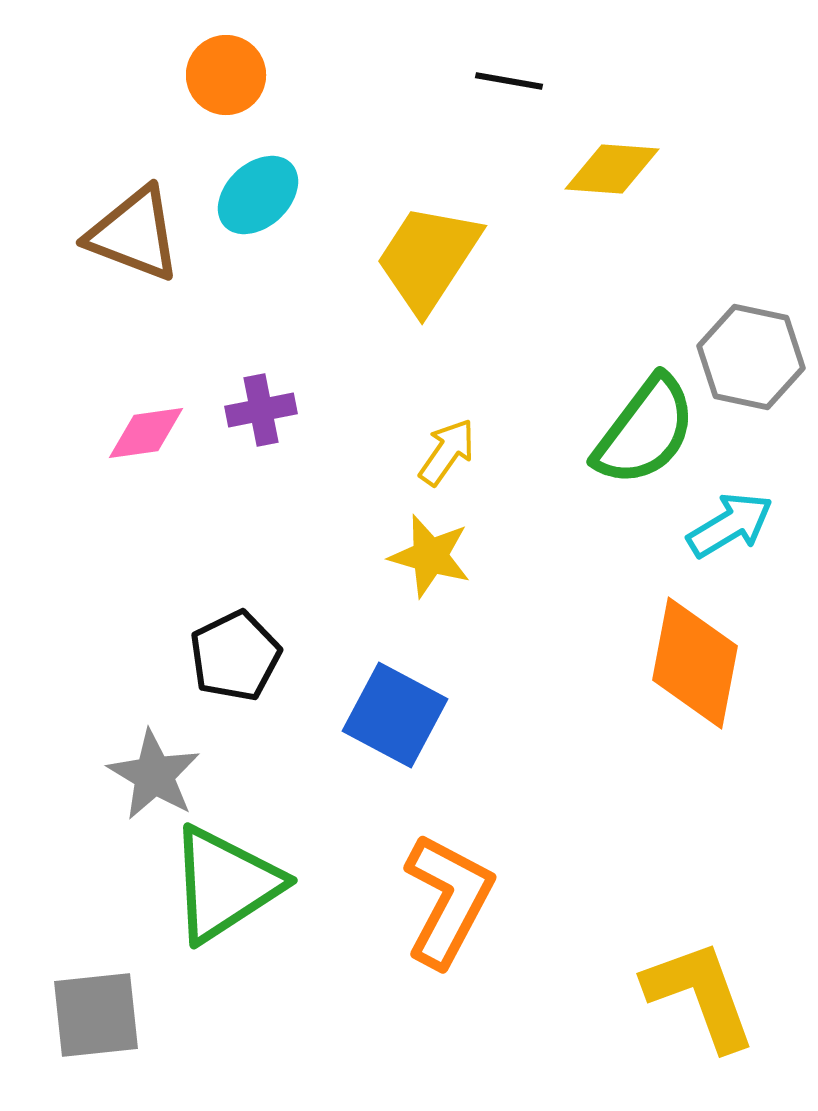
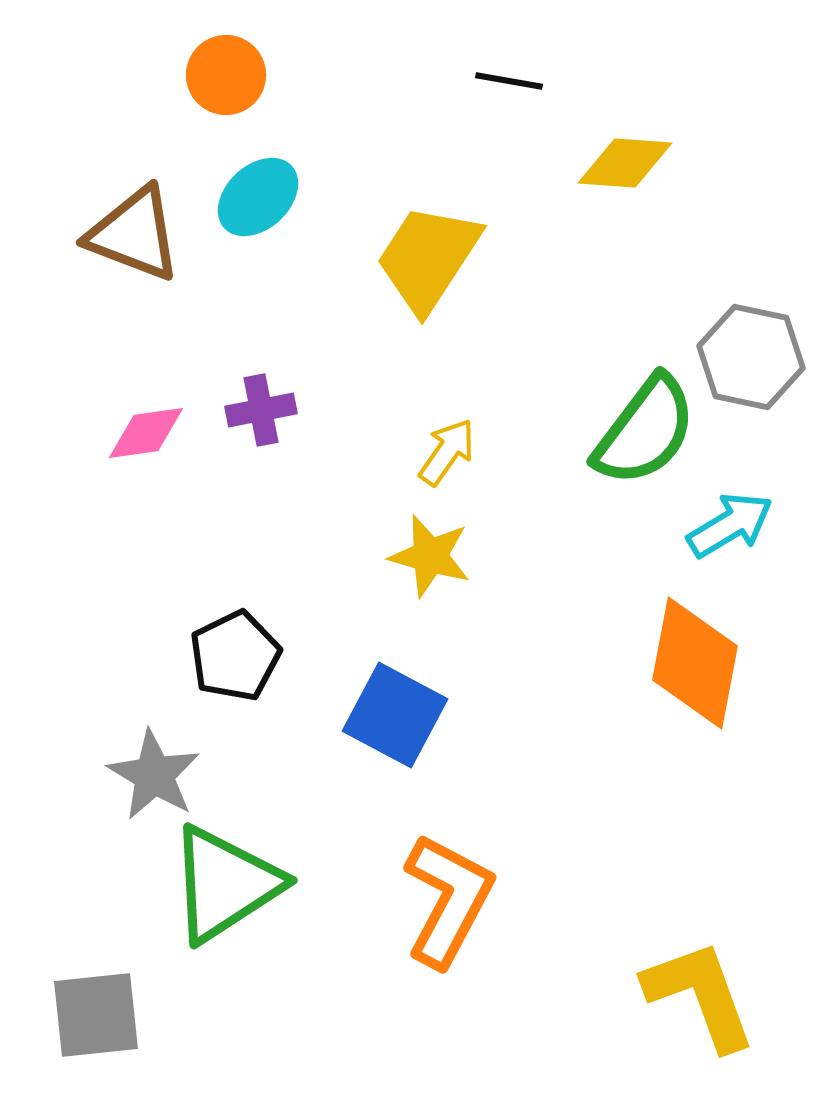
yellow diamond: moved 13 px right, 6 px up
cyan ellipse: moved 2 px down
